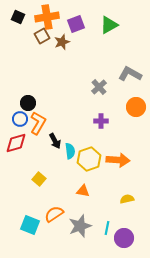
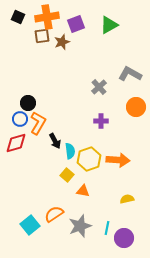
brown square: rotated 21 degrees clockwise
yellow square: moved 28 px right, 4 px up
cyan square: rotated 30 degrees clockwise
